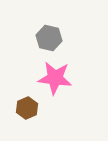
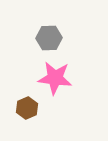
gray hexagon: rotated 15 degrees counterclockwise
